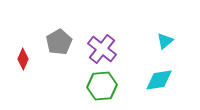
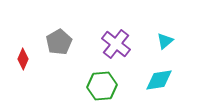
purple cross: moved 14 px right, 5 px up
